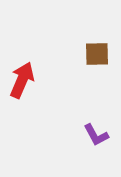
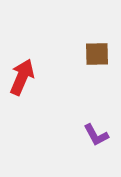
red arrow: moved 3 px up
